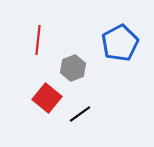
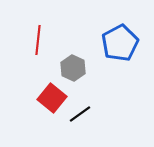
gray hexagon: rotated 15 degrees counterclockwise
red square: moved 5 px right
